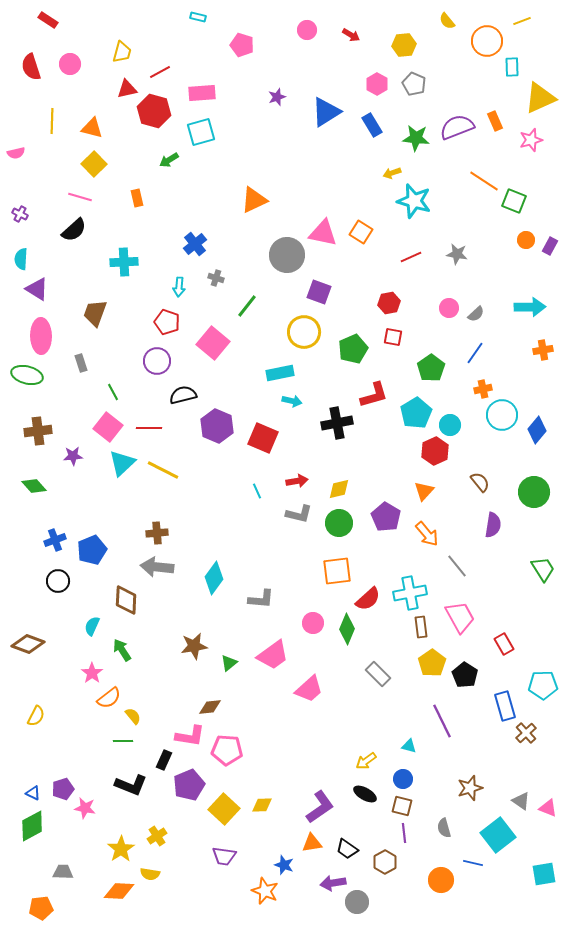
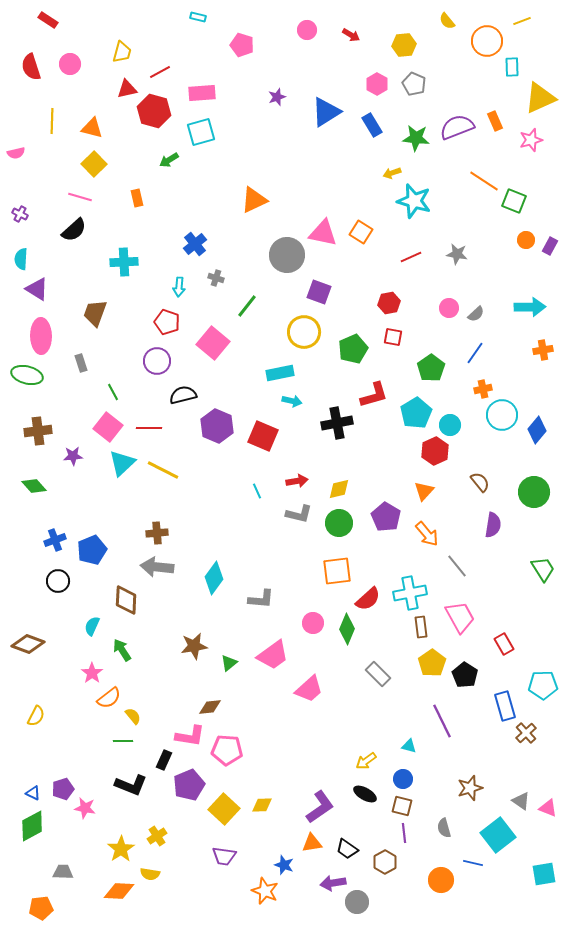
red square at (263, 438): moved 2 px up
